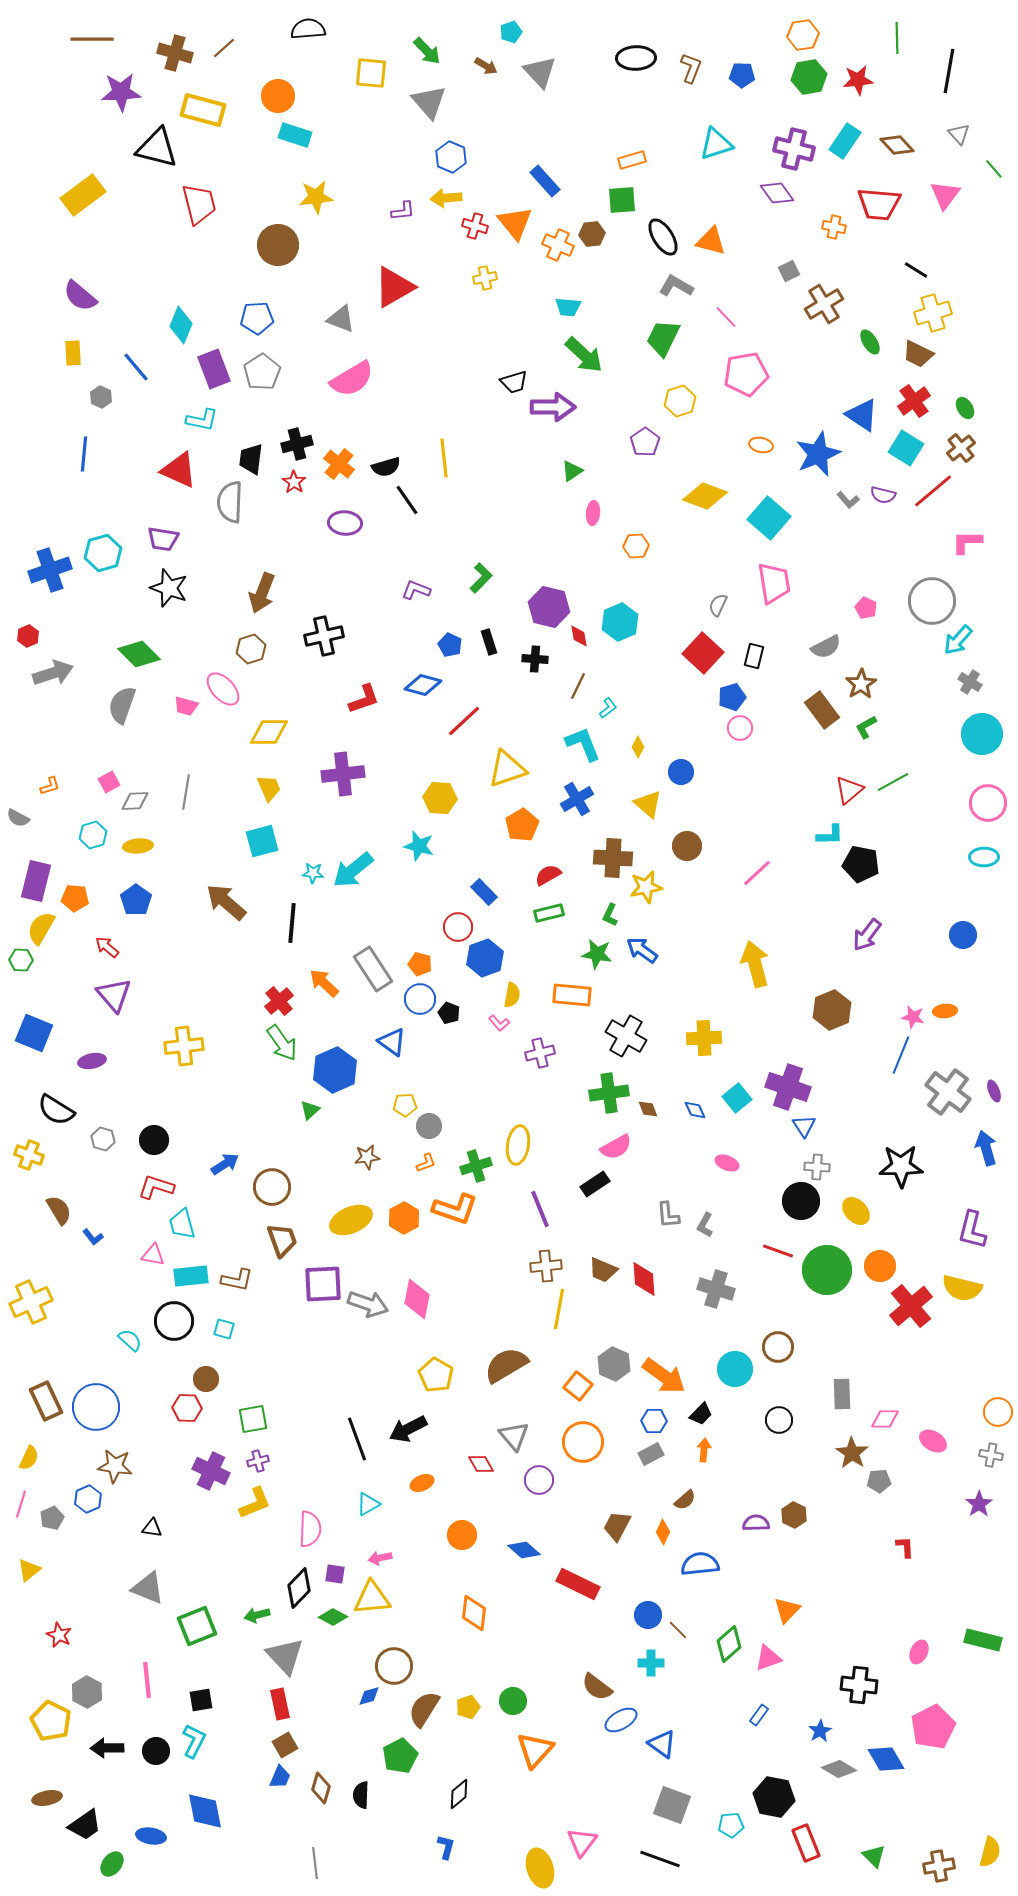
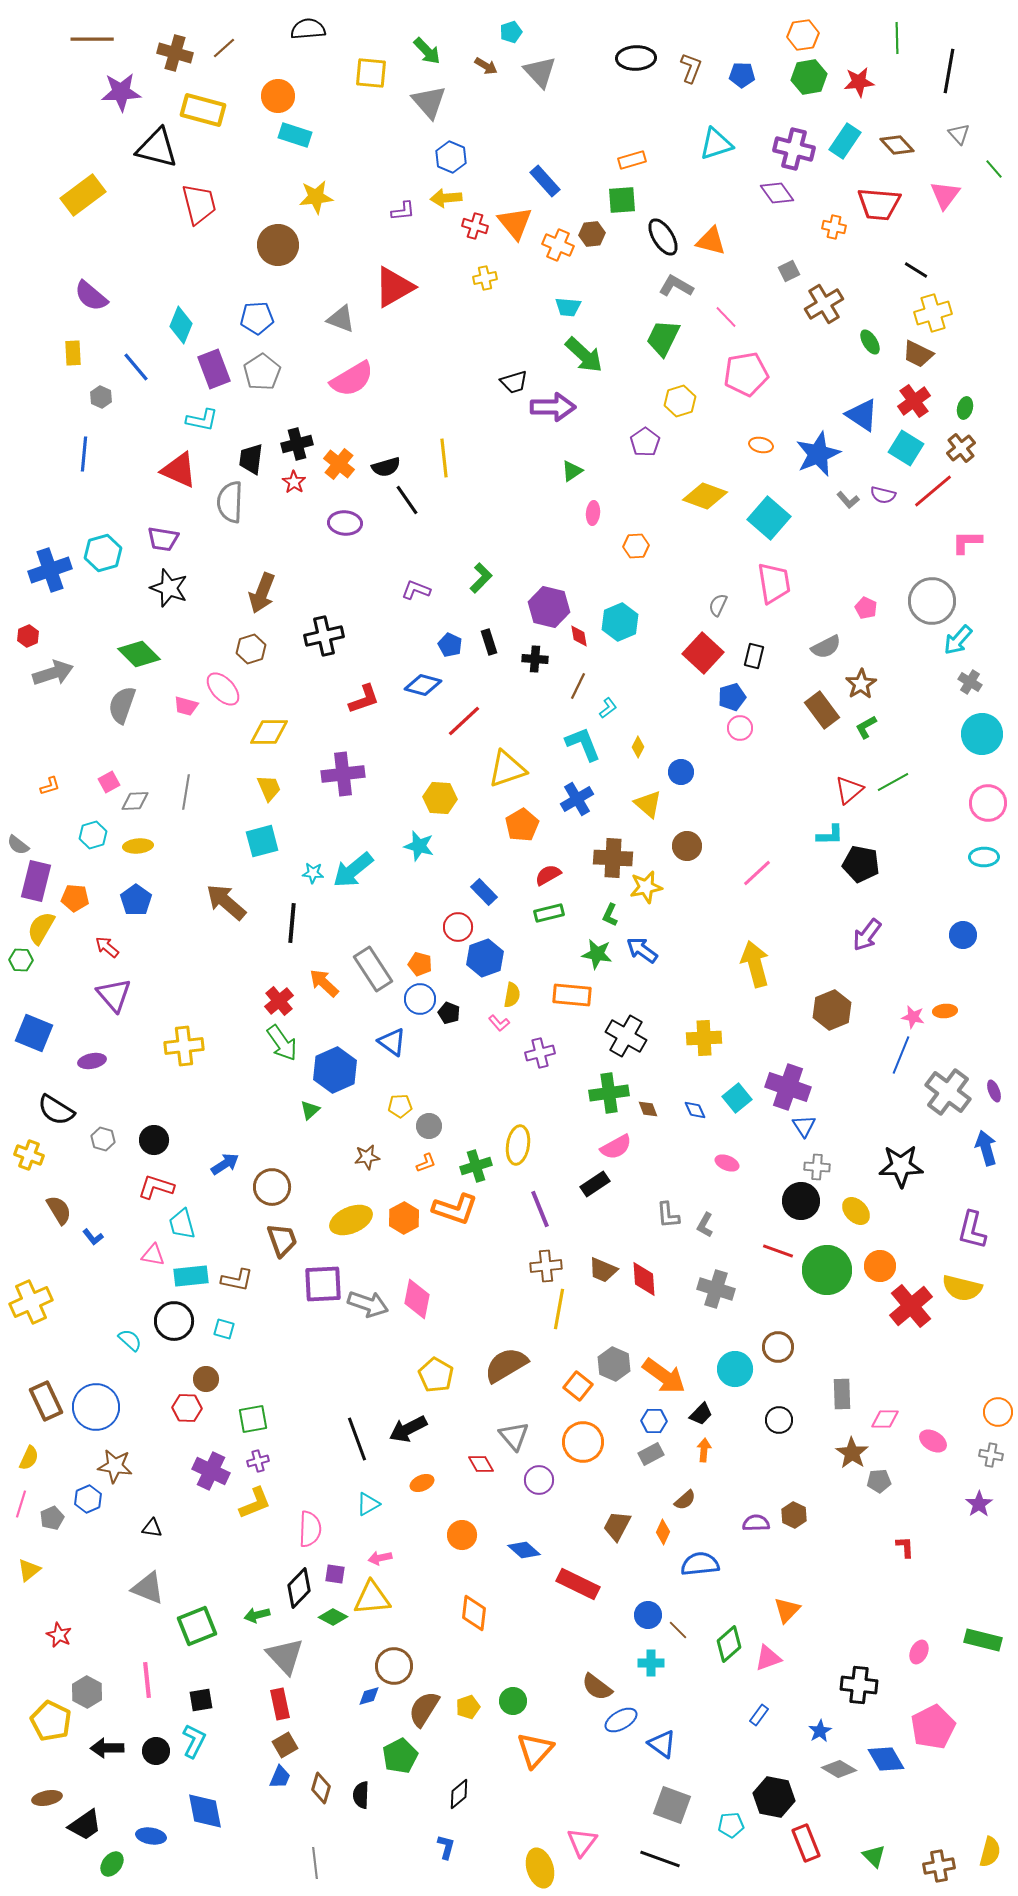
red star at (858, 80): moved 1 px right, 2 px down
purple semicircle at (80, 296): moved 11 px right
green ellipse at (965, 408): rotated 45 degrees clockwise
gray semicircle at (18, 818): moved 27 px down; rotated 10 degrees clockwise
yellow pentagon at (405, 1105): moved 5 px left, 1 px down
